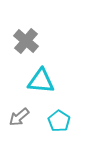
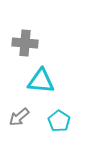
gray cross: moved 1 px left, 2 px down; rotated 35 degrees counterclockwise
